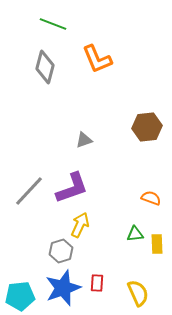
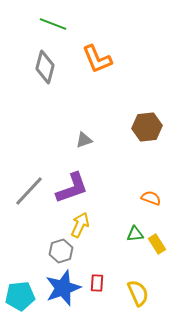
yellow rectangle: rotated 30 degrees counterclockwise
